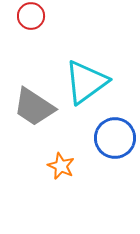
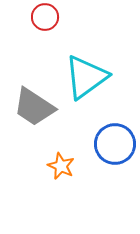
red circle: moved 14 px right, 1 px down
cyan triangle: moved 5 px up
blue circle: moved 6 px down
